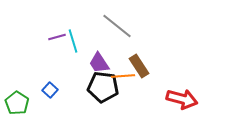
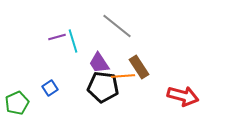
brown rectangle: moved 1 px down
blue square: moved 2 px up; rotated 14 degrees clockwise
red arrow: moved 1 px right, 3 px up
green pentagon: rotated 15 degrees clockwise
